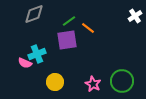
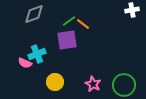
white cross: moved 3 px left, 6 px up; rotated 24 degrees clockwise
orange line: moved 5 px left, 4 px up
green circle: moved 2 px right, 4 px down
